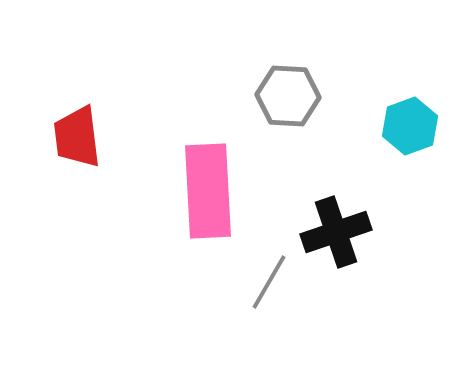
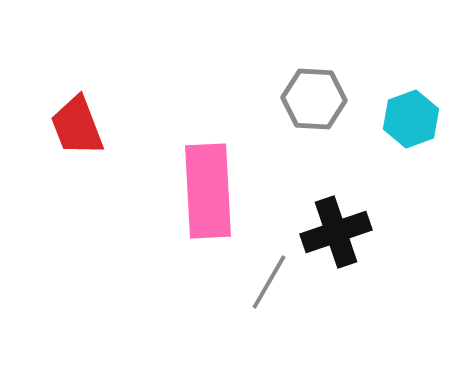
gray hexagon: moved 26 px right, 3 px down
cyan hexagon: moved 1 px right, 7 px up
red trapezoid: moved 11 px up; rotated 14 degrees counterclockwise
